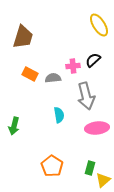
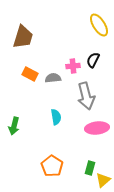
black semicircle: rotated 21 degrees counterclockwise
cyan semicircle: moved 3 px left, 2 px down
